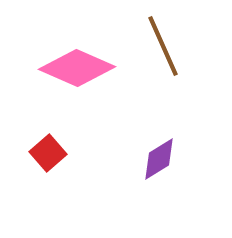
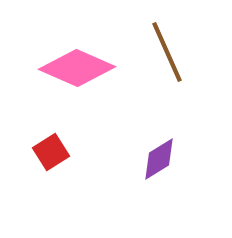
brown line: moved 4 px right, 6 px down
red square: moved 3 px right, 1 px up; rotated 9 degrees clockwise
